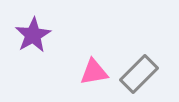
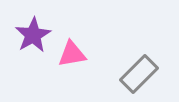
pink triangle: moved 22 px left, 18 px up
